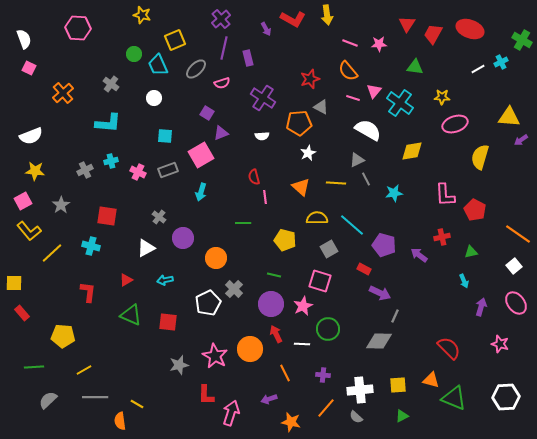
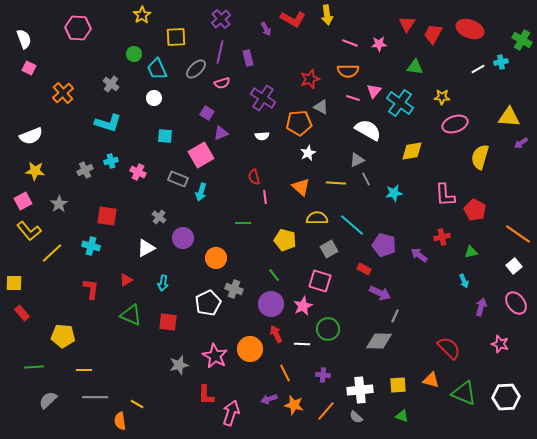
yellow star at (142, 15): rotated 24 degrees clockwise
yellow square at (175, 40): moved 1 px right, 3 px up; rotated 20 degrees clockwise
purple line at (224, 48): moved 4 px left, 4 px down
cyan cross at (501, 62): rotated 16 degrees clockwise
cyan trapezoid at (158, 65): moved 1 px left, 4 px down
orange semicircle at (348, 71): rotated 50 degrees counterclockwise
cyan L-shape at (108, 123): rotated 12 degrees clockwise
purple arrow at (521, 140): moved 3 px down
gray rectangle at (168, 170): moved 10 px right, 9 px down; rotated 42 degrees clockwise
gray star at (61, 205): moved 2 px left, 1 px up
green line at (274, 275): rotated 40 degrees clockwise
cyan arrow at (165, 280): moved 2 px left, 3 px down; rotated 70 degrees counterclockwise
gray cross at (234, 289): rotated 24 degrees counterclockwise
red L-shape at (88, 292): moved 3 px right, 3 px up
yellow line at (84, 370): rotated 28 degrees clockwise
green triangle at (454, 398): moved 10 px right, 5 px up
orange line at (326, 408): moved 3 px down
green triangle at (402, 416): rotated 48 degrees clockwise
orange star at (291, 422): moved 3 px right, 17 px up
